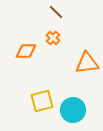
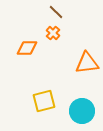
orange cross: moved 5 px up
orange diamond: moved 1 px right, 3 px up
yellow square: moved 2 px right
cyan circle: moved 9 px right, 1 px down
